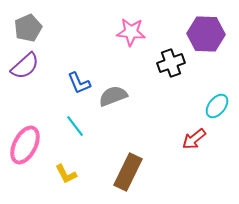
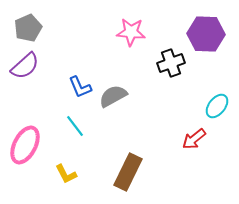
blue L-shape: moved 1 px right, 4 px down
gray semicircle: rotated 8 degrees counterclockwise
